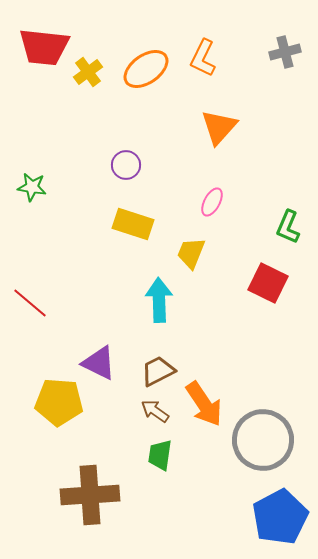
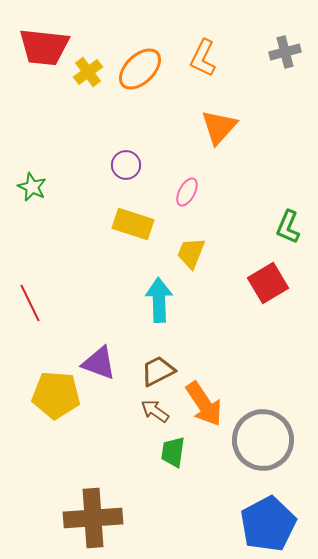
orange ellipse: moved 6 px left; rotated 9 degrees counterclockwise
green star: rotated 16 degrees clockwise
pink ellipse: moved 25 px left, 10 px up
red square: rotated 33 degrees clockwise
red line: rotated 24 degrees clockwise
purple triangle: rotated 6 degrees counterclockwise
yellow pentagon: moved 3 px left, 7 px up
green trapezoid: moved 13 px right, 3 px up
brown cross: moved 3 px right, 23 px down
blue pentagon: moved 12 px left, 7 px down
